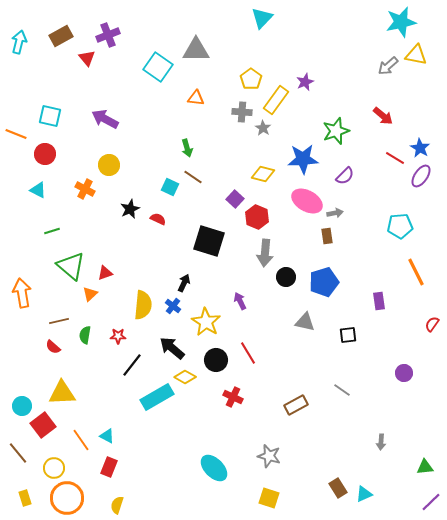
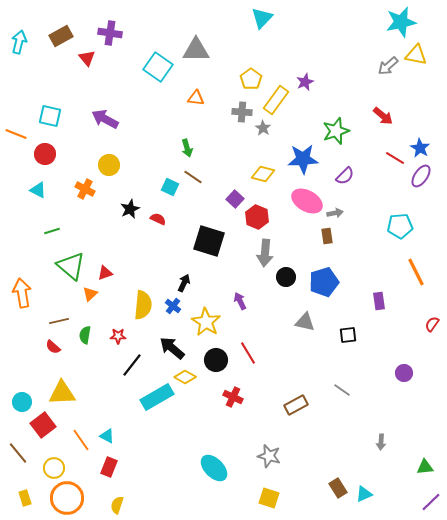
purple cross at (108, 35): moved 2 px right, 2 px up; rotated 30 degrees clockwise
cyan circle at (22, 406): moved 4 px up
